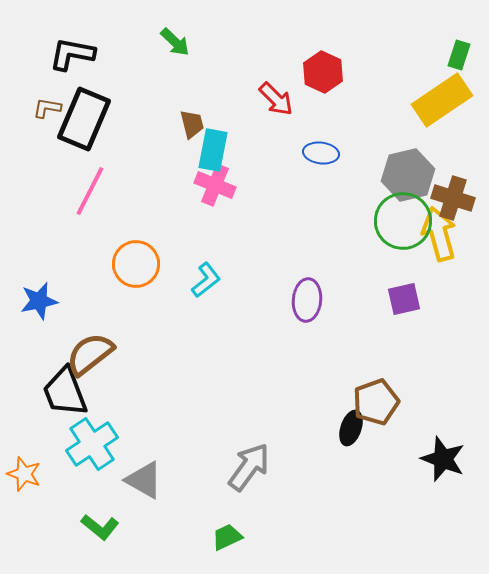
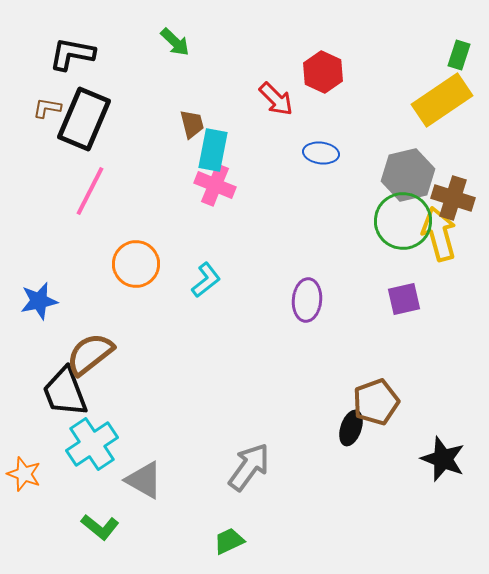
green trapezoid: moved 2 px right, 4 px down
